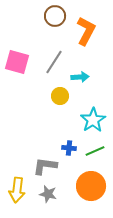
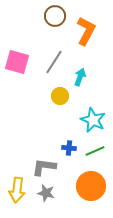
cyan arrow: rotated 66 degrees counterclockwise
cyan star: rotated 15 degrees counterclockwise
gray L-shape: moved 1 px left, 1 px down
gray star: moved 2 px left, 1 px up
